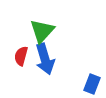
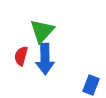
blue arrow: rotated 16 degrees clockwise
blue rectangle: moved 1 px left, 1 px down
